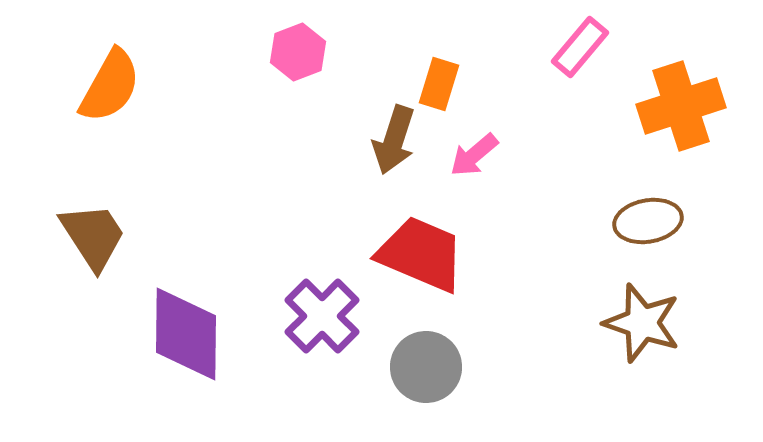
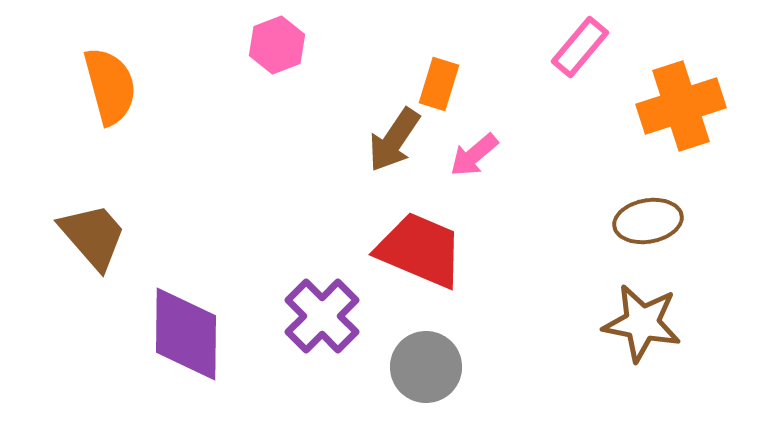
pink hexagon: moved 21 px left, 7 px up
orange semicircle: rotated 44 degrees counterclockwise
brown arrow: rotated 16 degrees clockwise
brown trapezoid: rotated 8 degrees counterclockwise
red trapezoid: moved 1 px left, 4 px up
brown star: rotated 8 degrees counterclockwise
